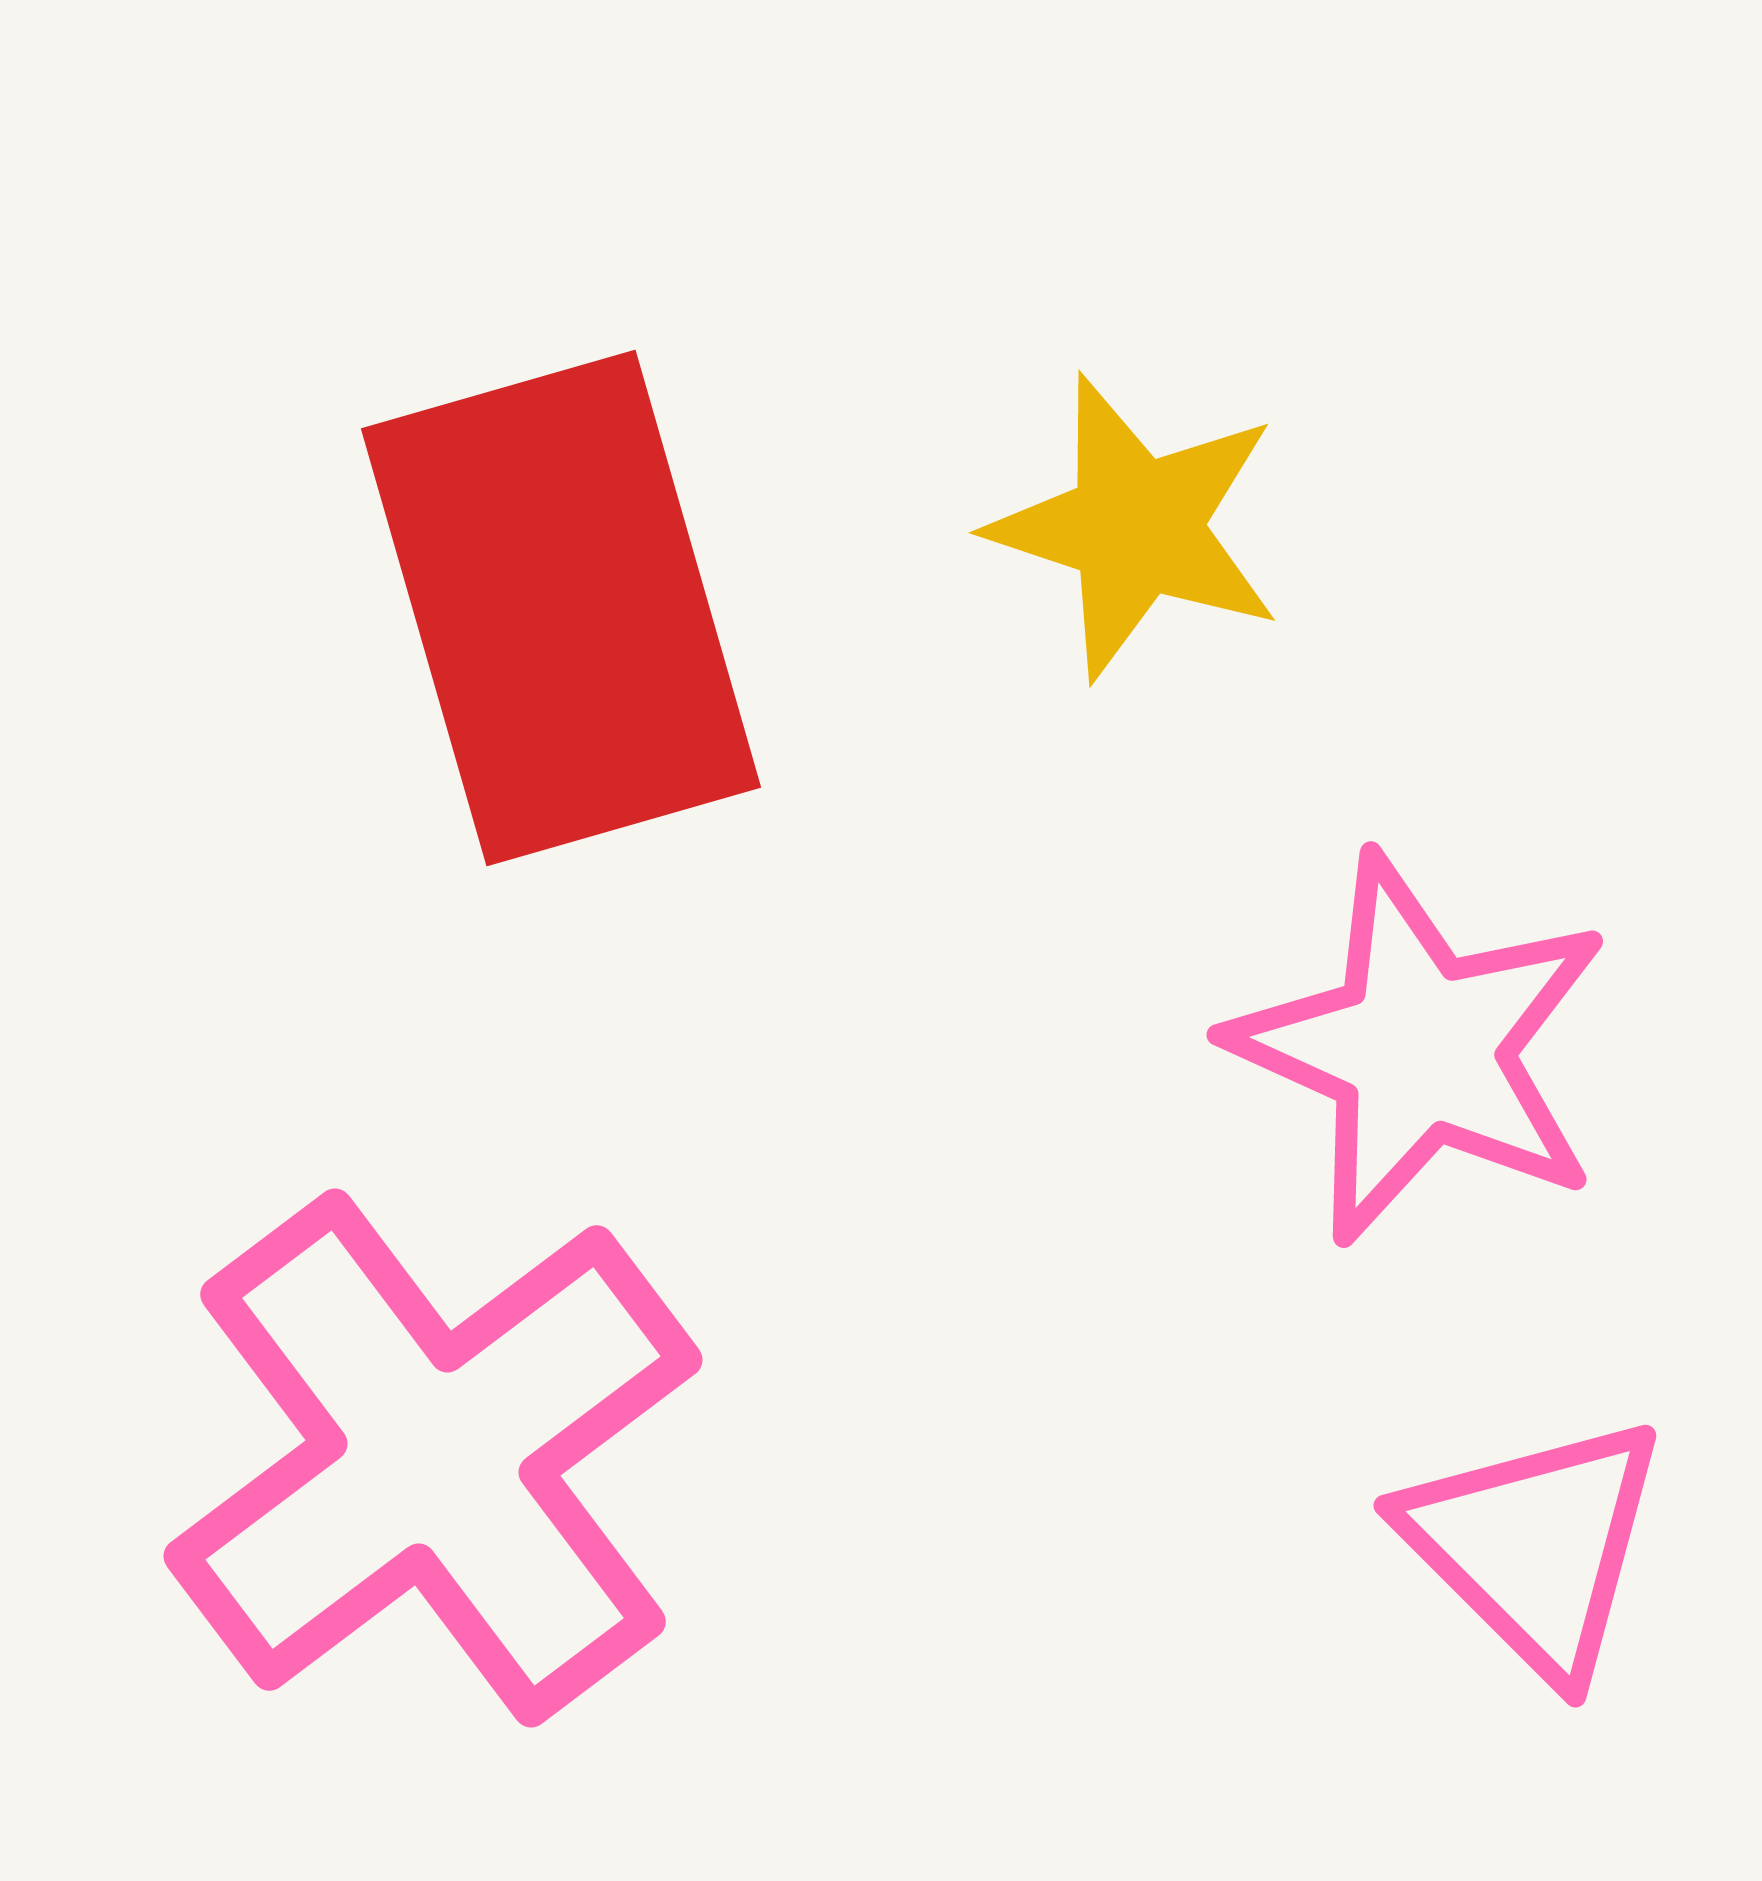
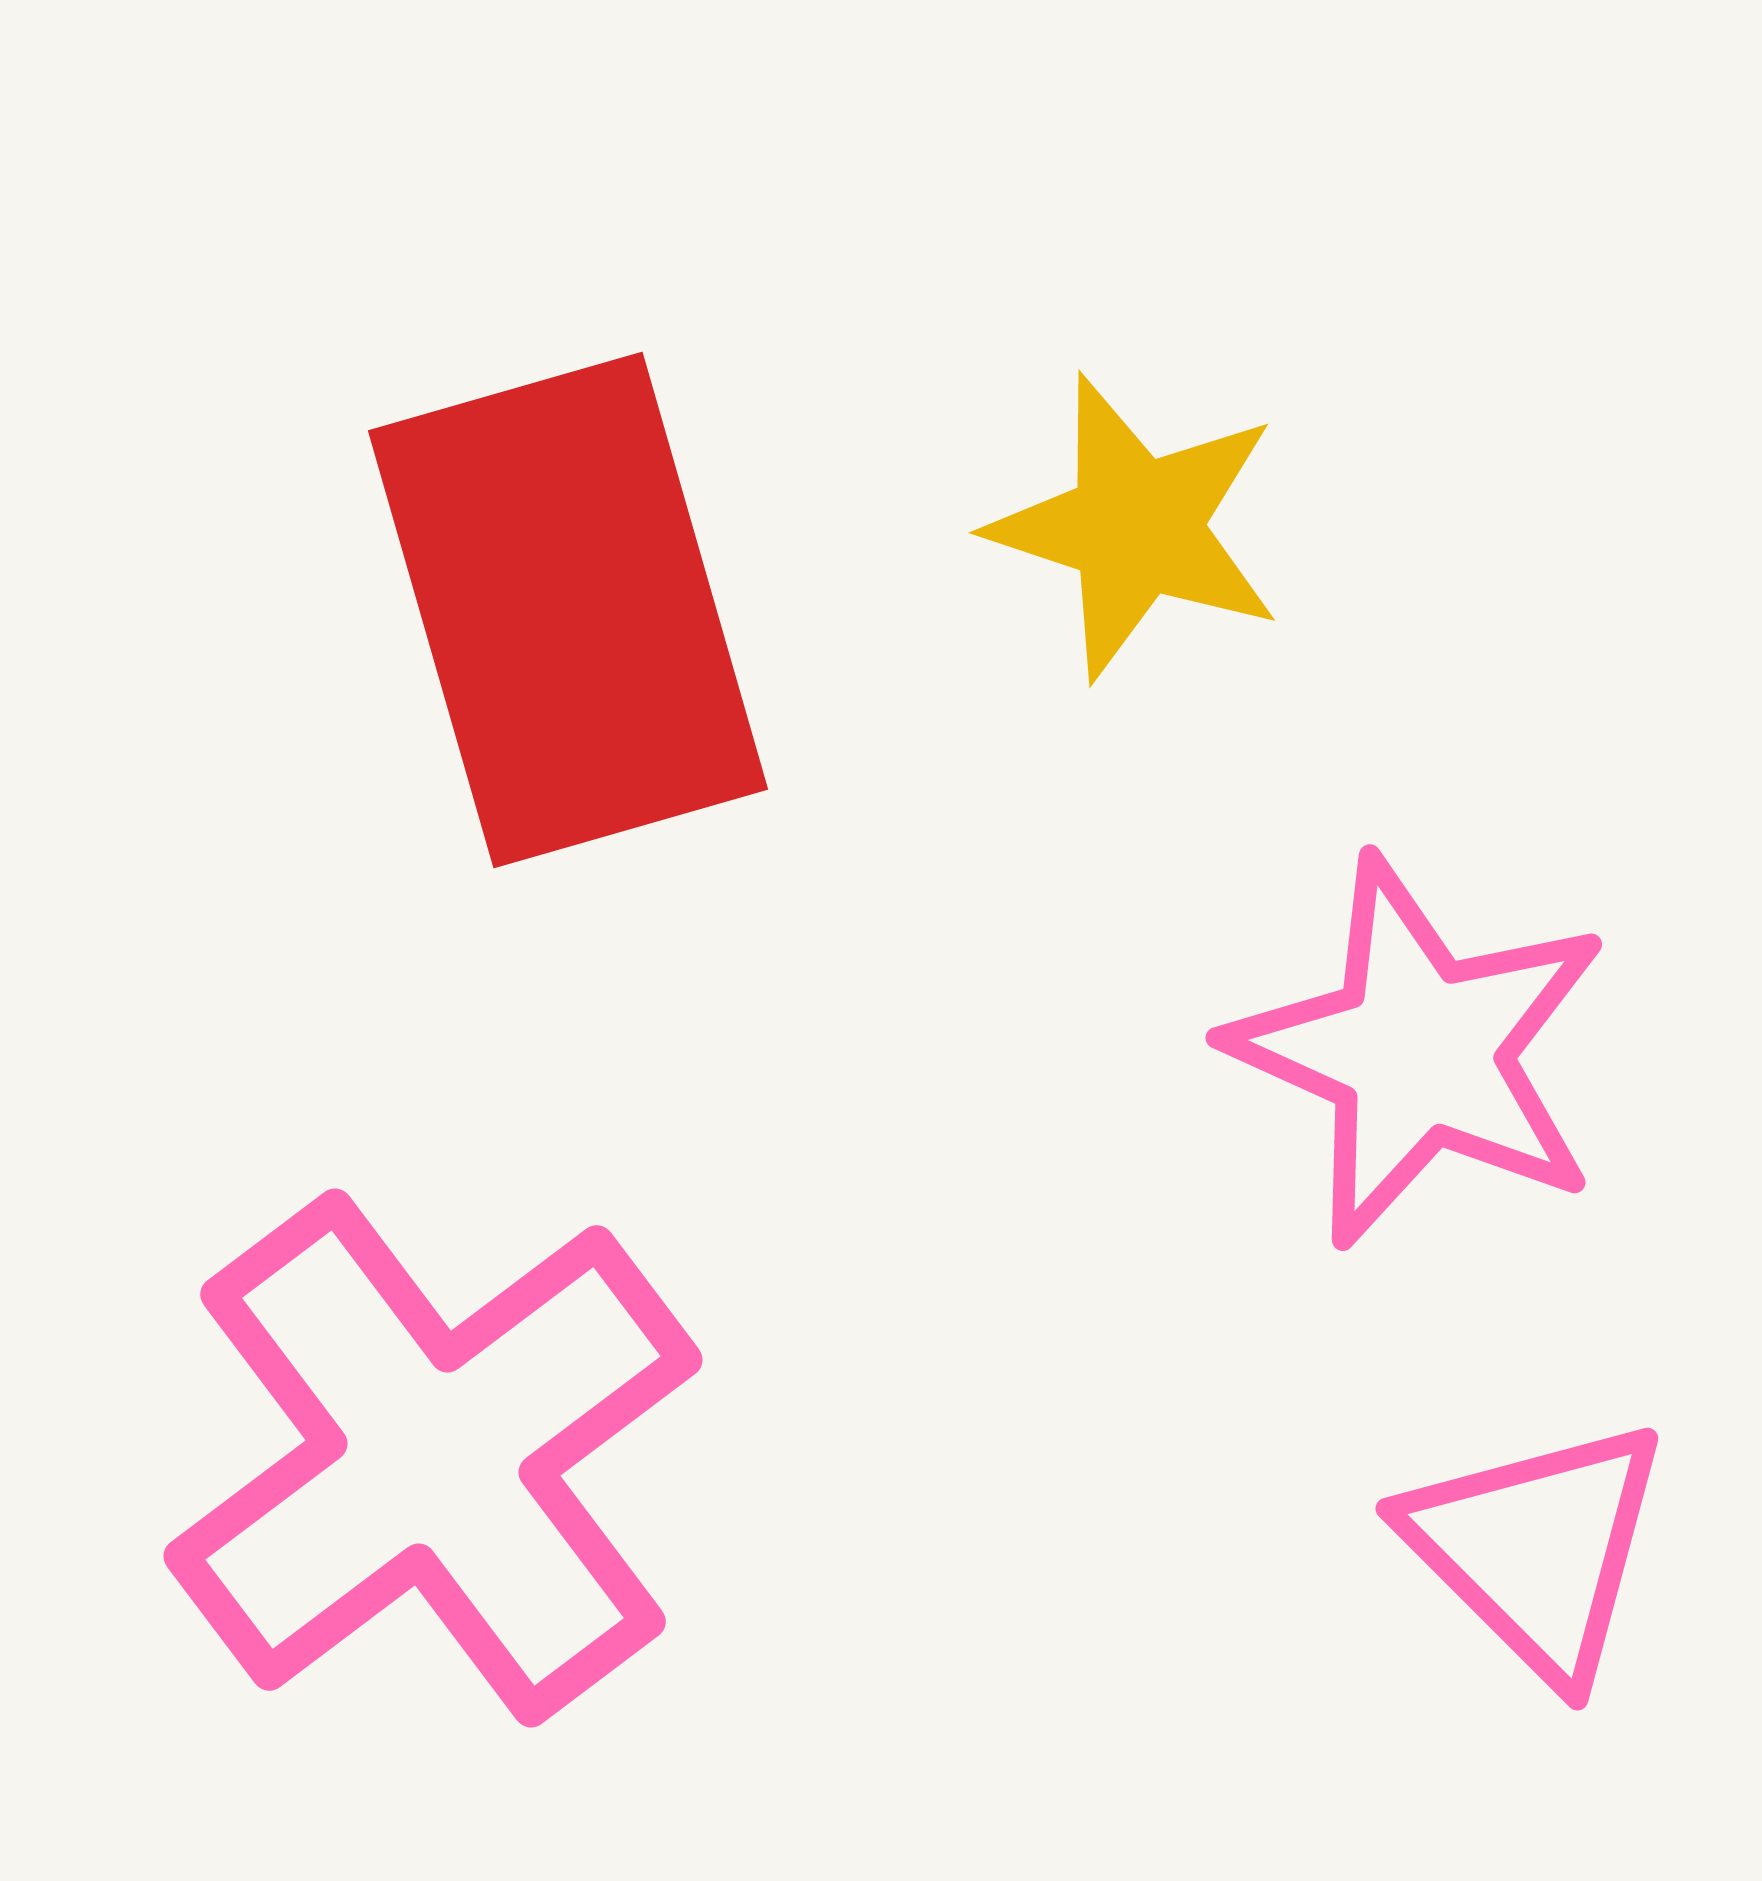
red rectangle: moved 7 px right, 2 px down
pink star: moved 1 px left, 3 px down
pink triangle: moved 2 px right, 3 px down
